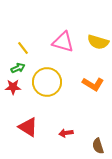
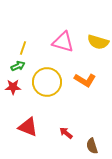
yellow line: rotated 56 degrees clockwise
green arrow: moved 2 px up
orange L-shape: moved 8 px left, 4 px up
red triangle: rotated 10 degrees counterclockwise
red arrow: rotated 48 degrees clockwise
brown semicircle: moved 6 px left
